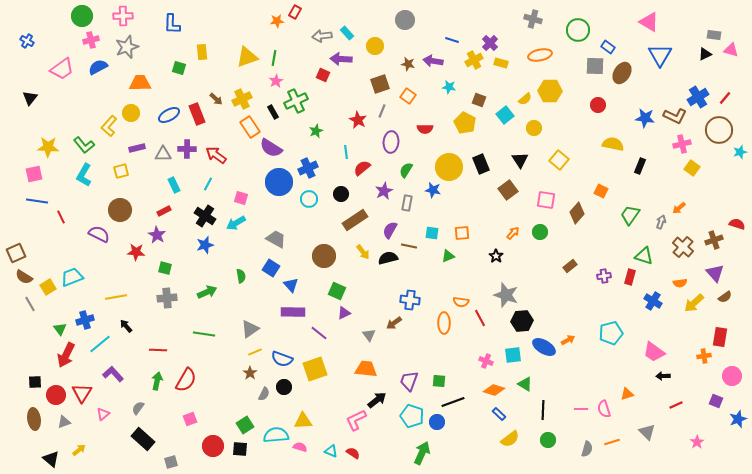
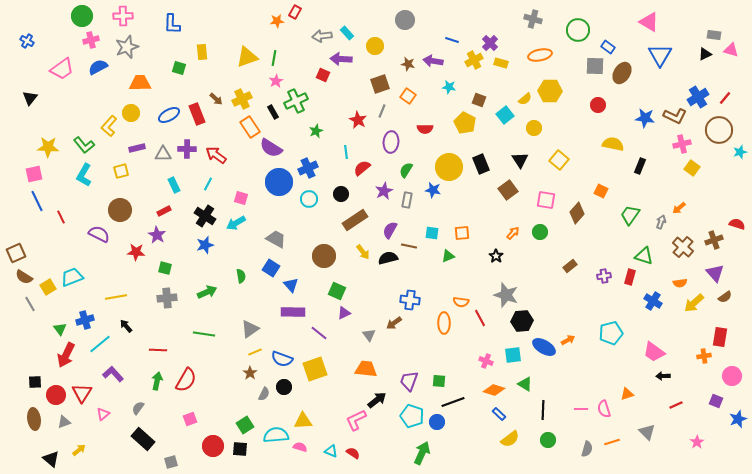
blue line at (37, 201): rotated 55 degrees clockwise
gray rectangle at (407, 203): moved 3 px up
